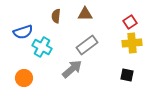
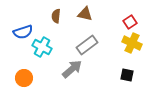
brown triangle: rotated 14 degrees clockwise
yellow cross: rotated 30 degrees clockwise
